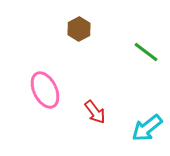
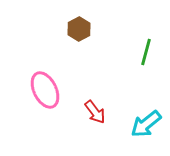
green line: rotated 68 degrees clockwise
cyan arrow: moved 1 px left, 4 px up
